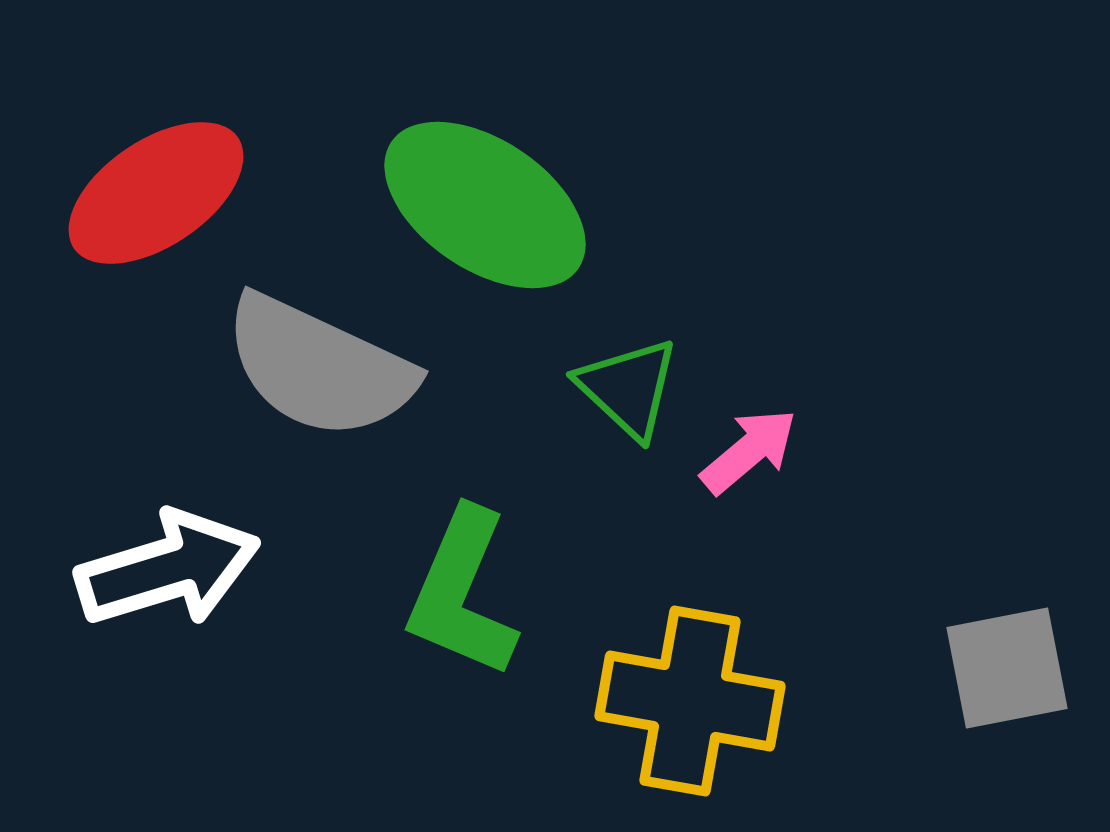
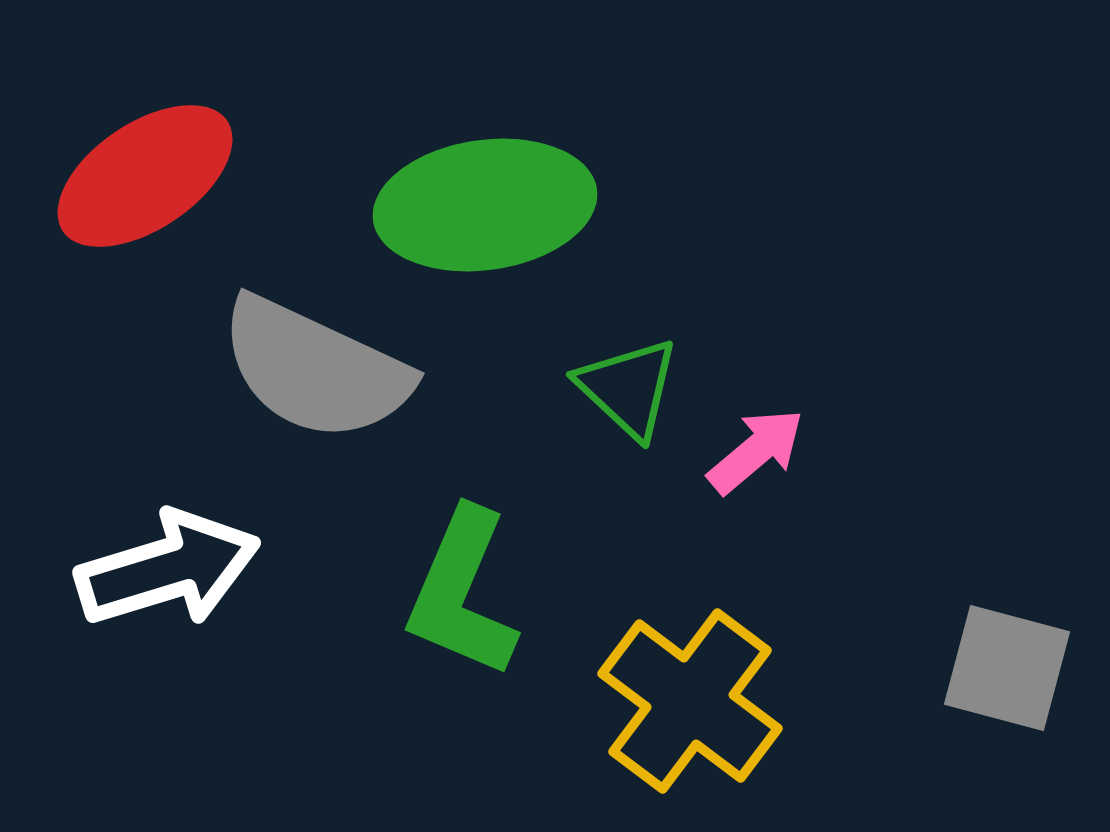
red ellipse: moved 11 px left, 17 px up
green ellipse: rotated 42 degrees counterclockwise
gray semicircle: moved 4 px left, 2 px down
pink arrow: moved 7 px right
gray square: rotated 26 degrees clockwise
yellow cross: rotated 27 degrees clockwise
